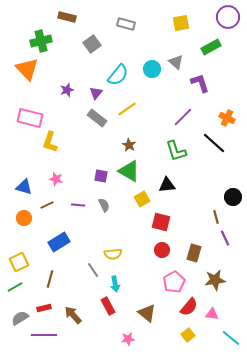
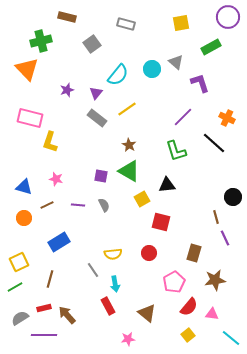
red circle at (162, 250): moved 13 px left, 3 px down
brown arrow at (73, 315): moved 6 px left
